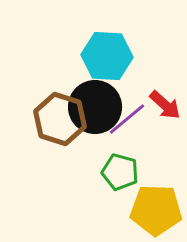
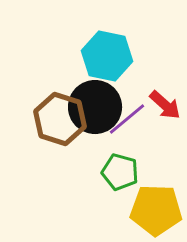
cyan hexagon: rotated 9 degrees clockwise
